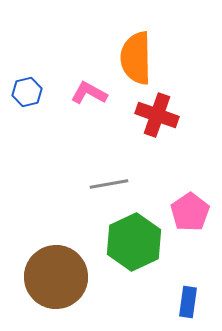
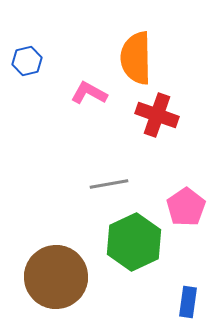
blue hexagon: moved 31 px up
pink pentagon: moved 4 px left, 5 px up
